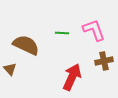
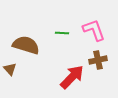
brown semicircle: rotated 8 degrees counterclockwise
brown cross: moved 6 px left, 1 px up
red arrow: rotated 20 degrees clockwise
